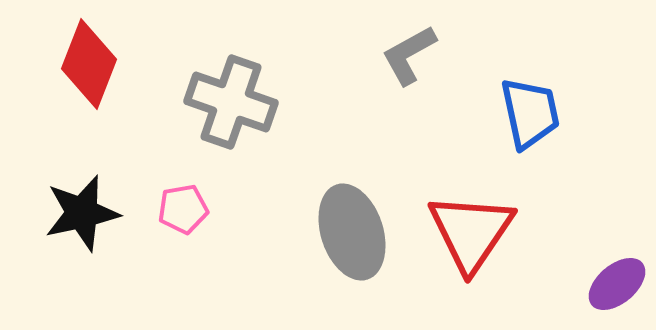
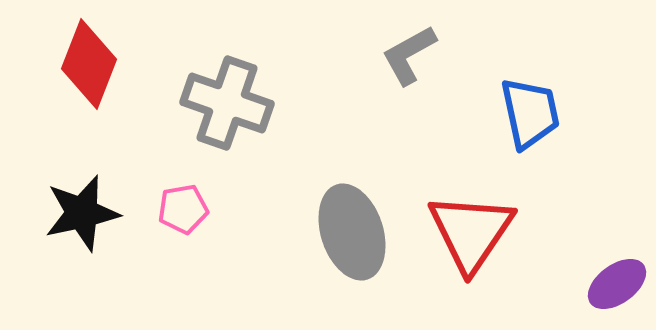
gray cross: moved 4 px left, 1 px down
purple ellipse: rotated 4 degrees clockwise
